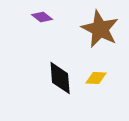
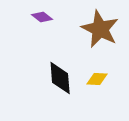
yellow diamond: moved 1 px right, 1 px down
